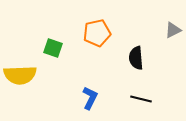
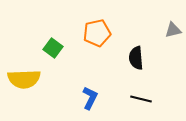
gray triangle: rotated 12 degrees clockwise
green square: rotated 18 degrees clockwise
yellow semicircle: moved 4 px right, 4 px down
